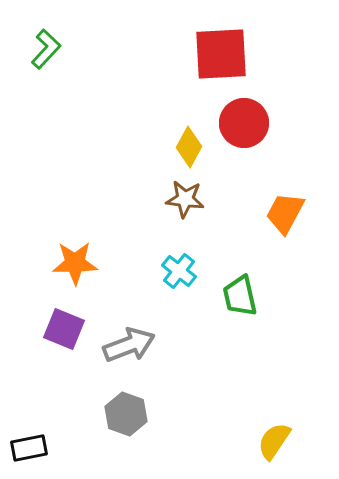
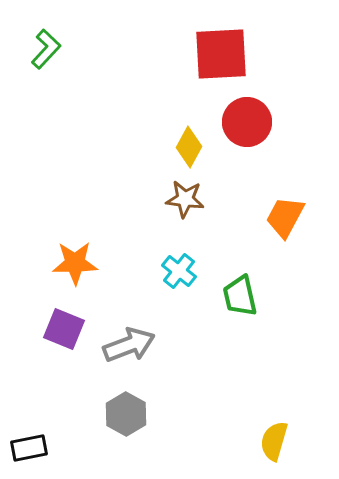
red circle: moved 3 px right, 1 px up
orange trapezoid: moved 4 px down
gray hexagon: rotated 9 degrees clockwise
yellow semicircle: rotated 18 degrees counterclockwise
